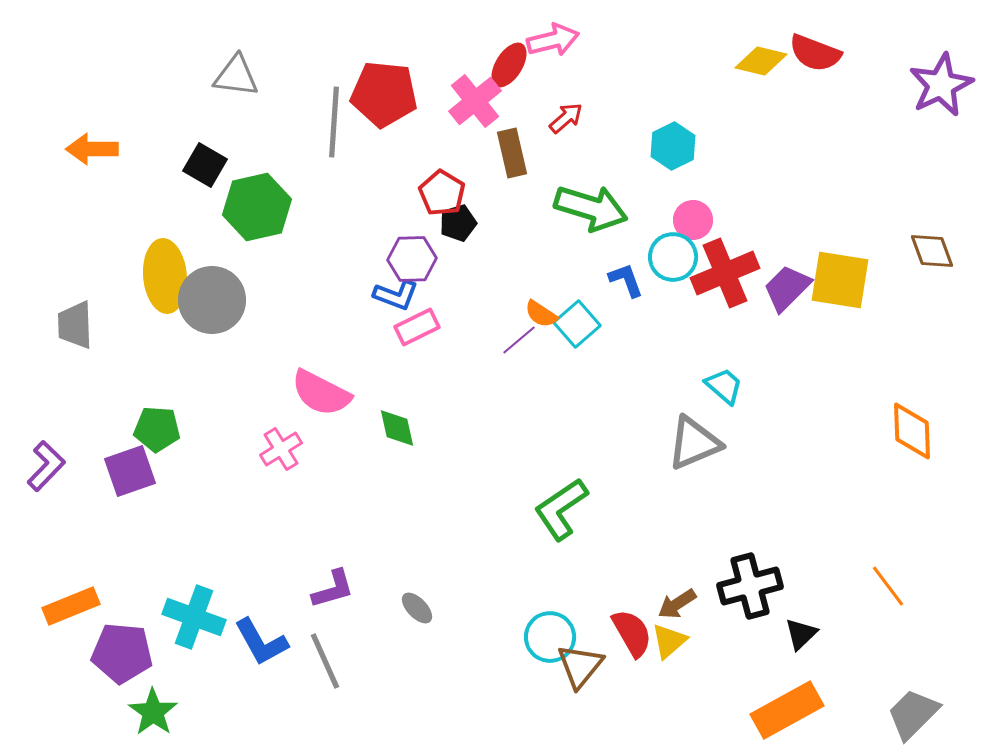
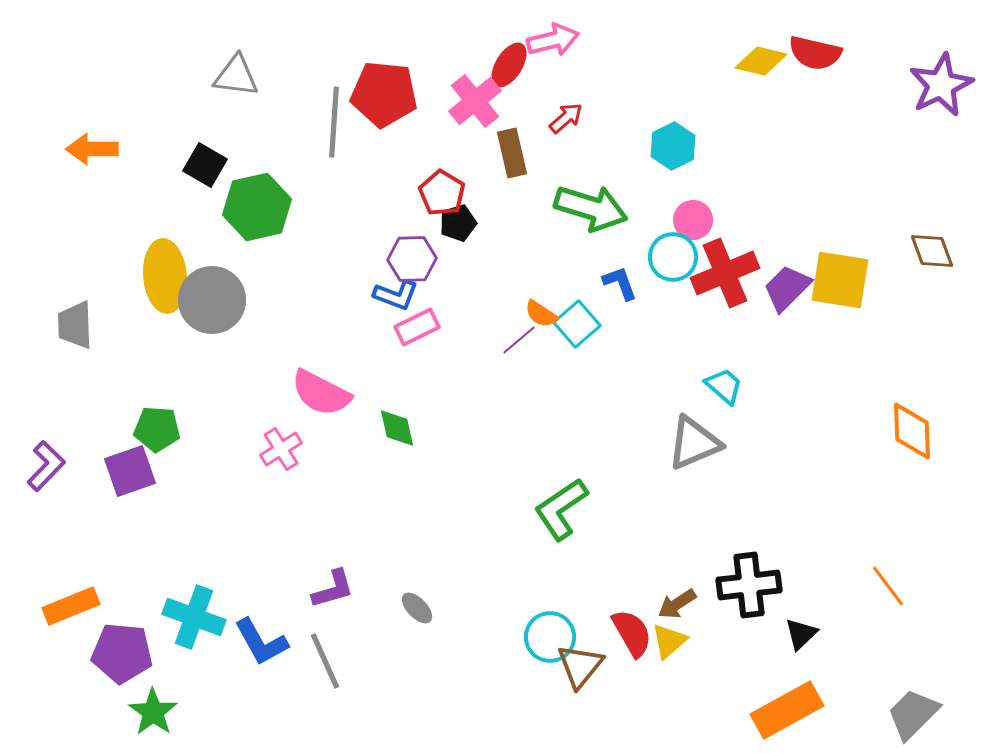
red semicircle at (815, 53): rotated 8 degrees counterclockwise
blue L-shape at (626, 280): moved 6 px left, 3 px down
black cross at (750, 586): moved 1 px left, 1 px up; rotated 8 degrees clockwise
